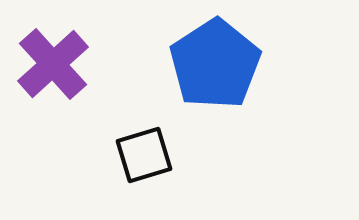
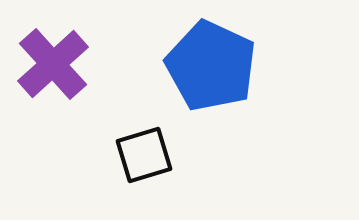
blue pentagon: moved 4 px left, 2 px down; rotated 14 degrees counterclockwise
